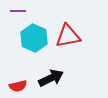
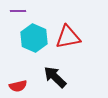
red triangle: moved 1 px down
black arrow: moved 4 px right, 1 px up; rotated 110 degrees counterclockwise
